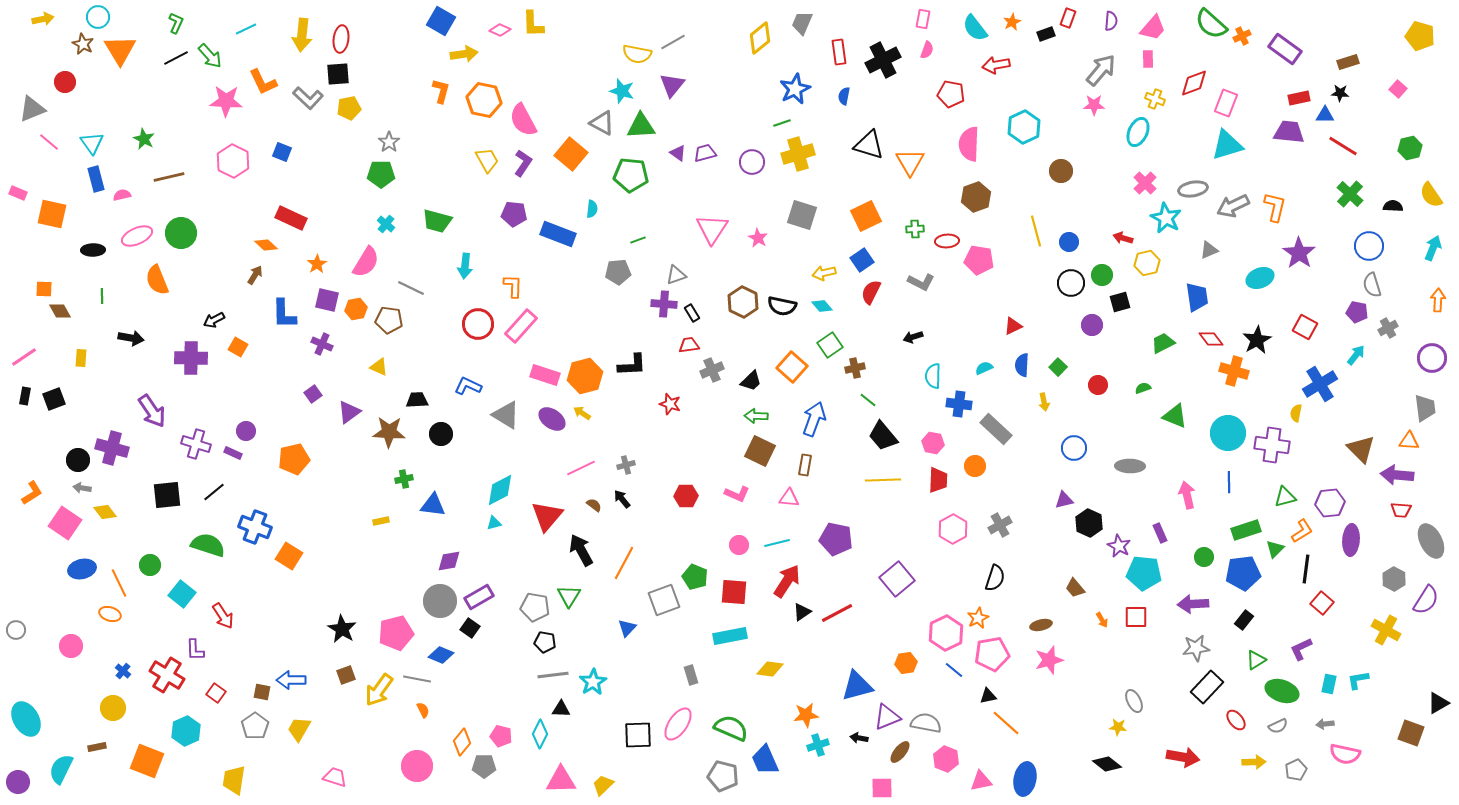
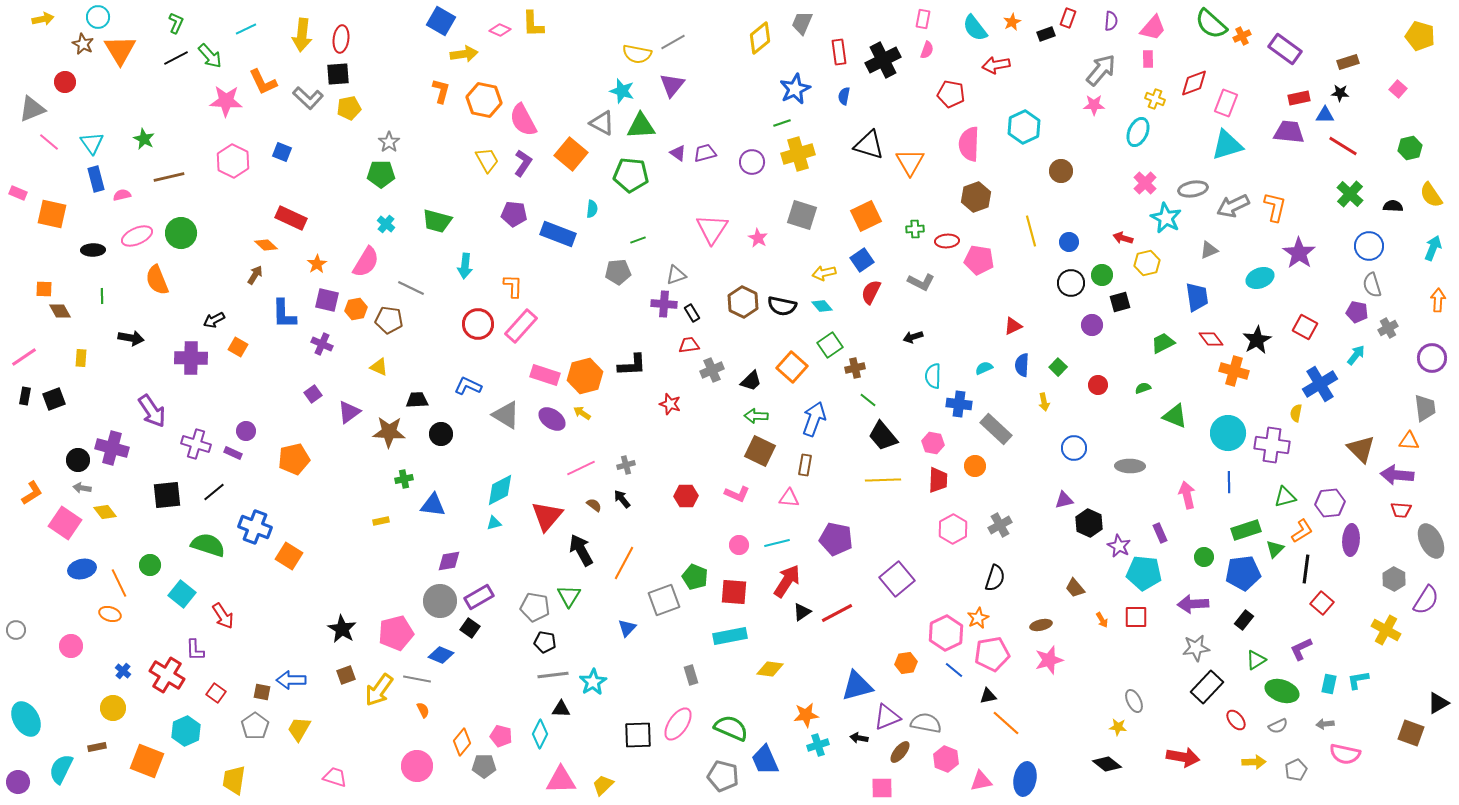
yellow line at (1036, 231): moved 5 px left
